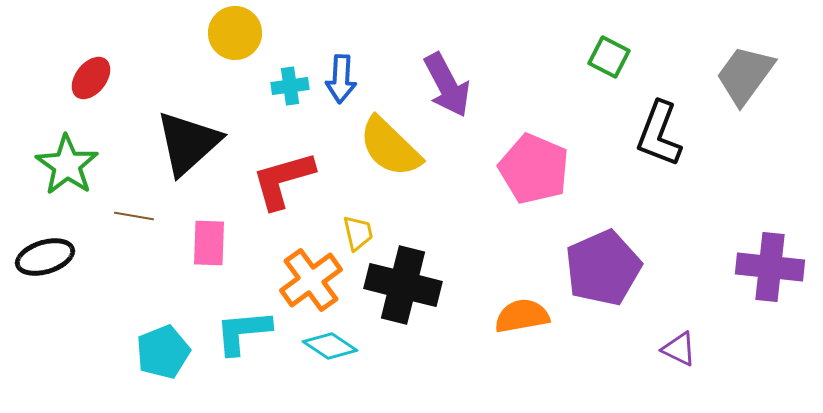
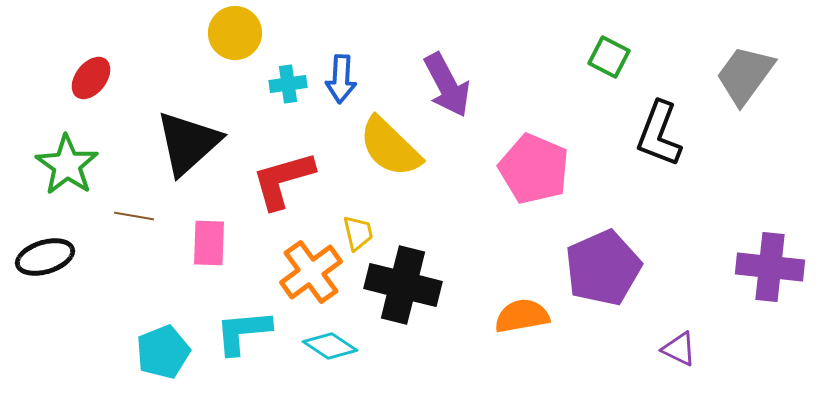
cyan cross: moved 2 px left, 2 px up
orange cross: moved 8 px up
